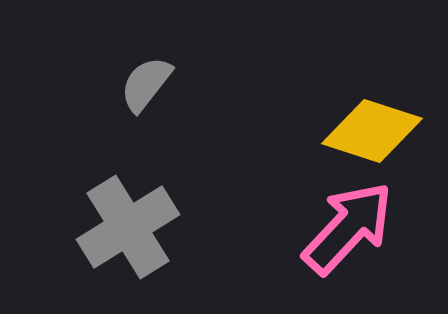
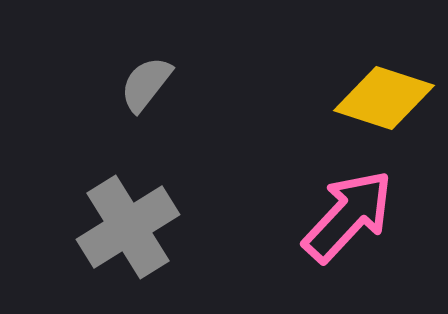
yellow diamond: moved 12 px right, 33 px up
pink arrow: moved 12 px up
